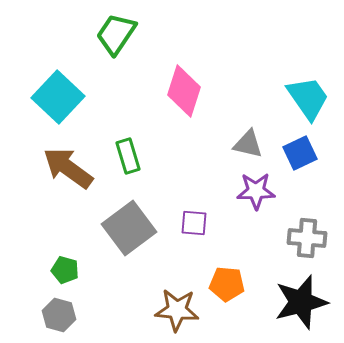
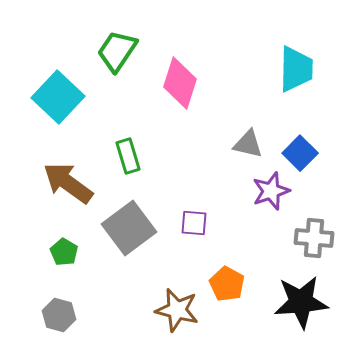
green trapezoid: moved 1 px right, 17 px down
pink diamond: moved 4 px left, 8 px up
cyan trapezoid: moved 12 px left, 29 px up; rotated 36 degrees clockwise
blue square: rotated 20 degrees counterclockwise
brown arrow: moved 15 px down
purple star: moved 15 px right; rotated 18 degrees counterclockwise
gray cross: moved 7 px right
green pentagon: moved 1 px left, 18 px up; rotated 16 degrees clockwise
orange pentagon: rotated 24 degrees clockwise
black star: rotated 10 degrees clockwise
brown star: rotated 9 degrees clockwise
